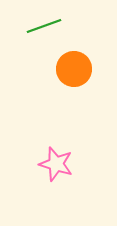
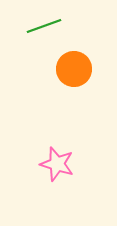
pink star: moved 1 px right
